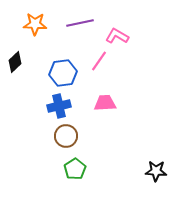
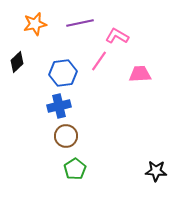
orange star: rotated 15 degrees counterclockwise
black diamond: moved 2 px right
pink trapezoid: moved 35 px right, 29 px up
